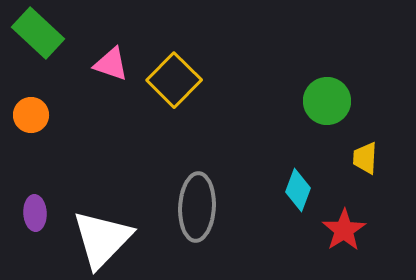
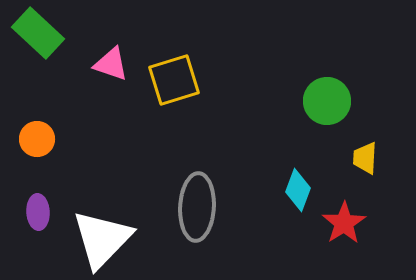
yellow square: rotated 28 degrees clockwise
orange circle: moved 6 px right, 24 px down
purple ellipse: moved 3 px right, 1 px up
red star: moved 7 px up
